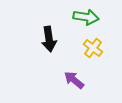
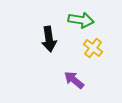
green arrow: moved 5 px left, 3 px down
